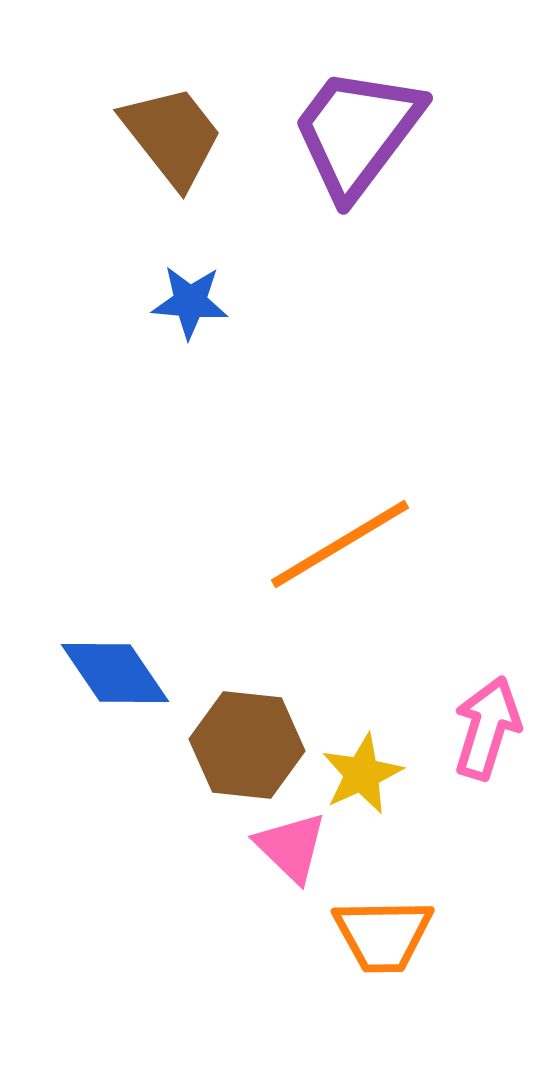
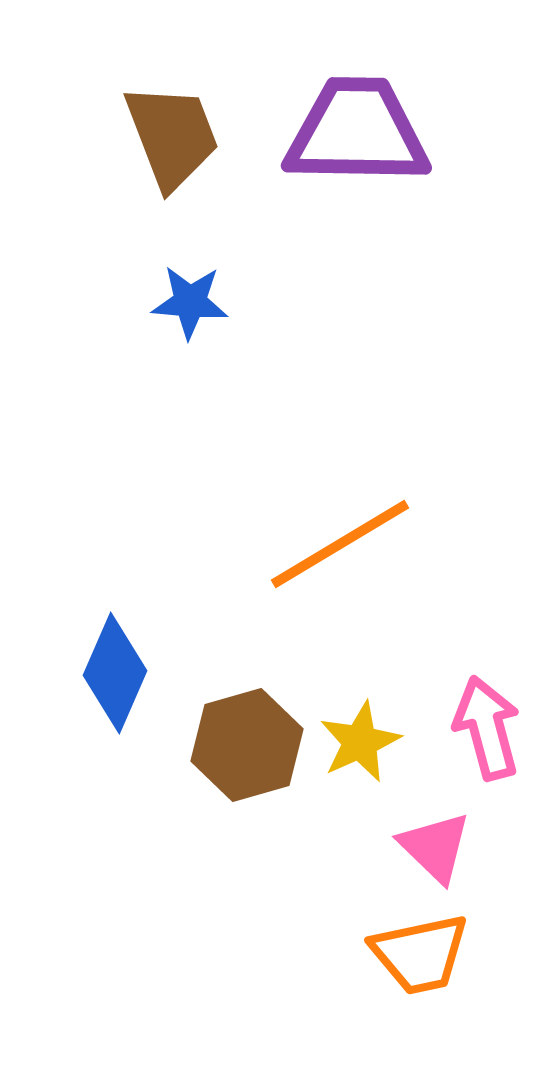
purple trapezoid: rotated 54 degrees clockwise
brown trapezoid: rotated 17 degrees clockwise
blue diamond: rotated 58 degrees clockwise
pink arrow: rotated 32 degrees counterclockwise
brown hexagon: rotated 22 degrees counterclockwise
yellow star: moved 2 px left, 32 px up
pink triangle: moved 144 px right
orange trapezoid: moved 37 px right, 19 px down; rotated 11 degrees counterclockwise
